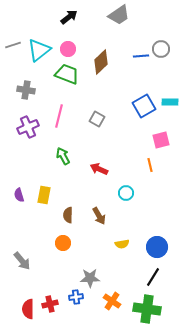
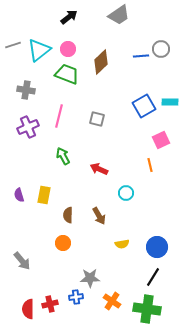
gray square: rotated 14 degrees counterclockwise
pink square: rotated 12 degrees counterclockwise
